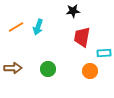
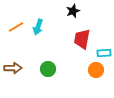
black star: rotated 16 degrees counterclockwise
red trapezoid: moved 2 px down
orange circle: moved 6 px right, 1 px up
